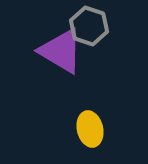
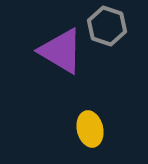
gray hexagon: moved 18 px right
